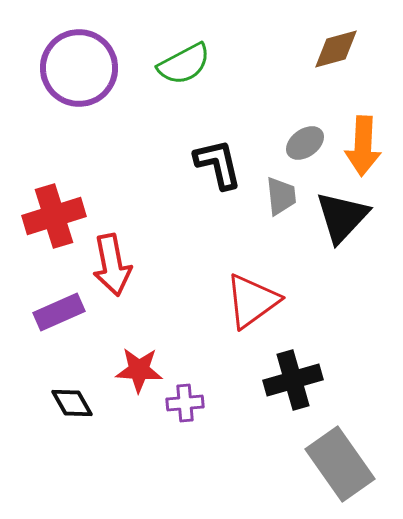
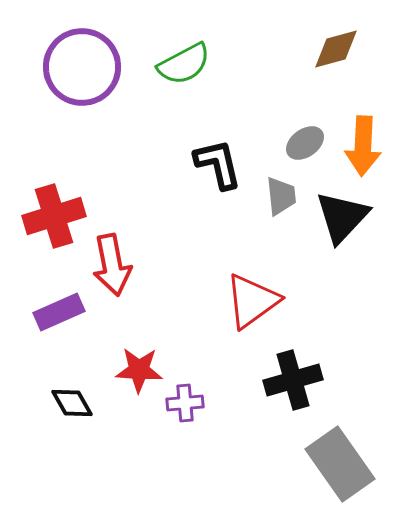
purple circle: moved 3 px right, 1 px up
